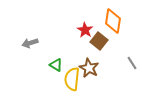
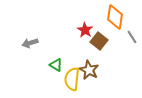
orange diamond: moved 2 px right, 4 px up
gray line: moved 26 px up
brown star: moved 2 px down
